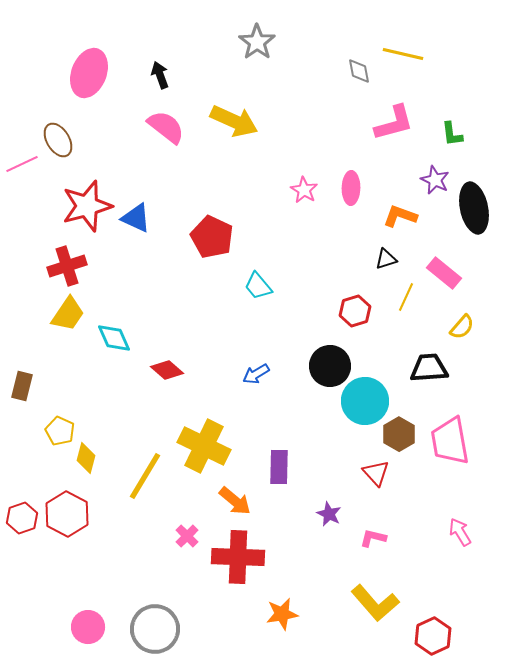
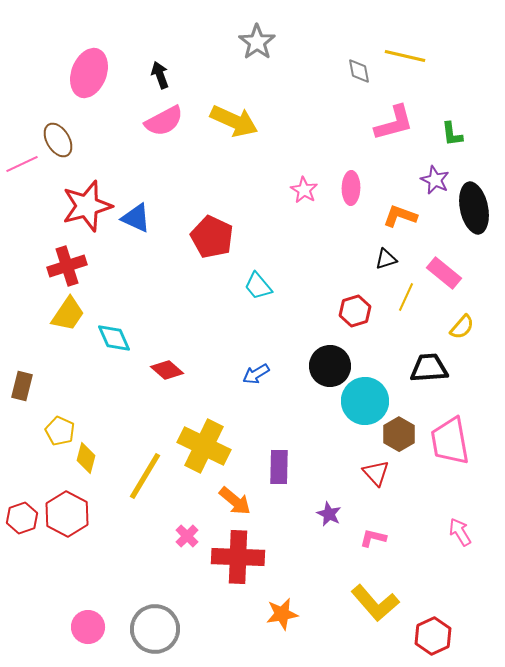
yellow line at (403, 54): moved 2 px right, 2 px down
pink semicircle at (166, 127): moved 2 px left, 6 px up; rotated 114 degrees clockwise
